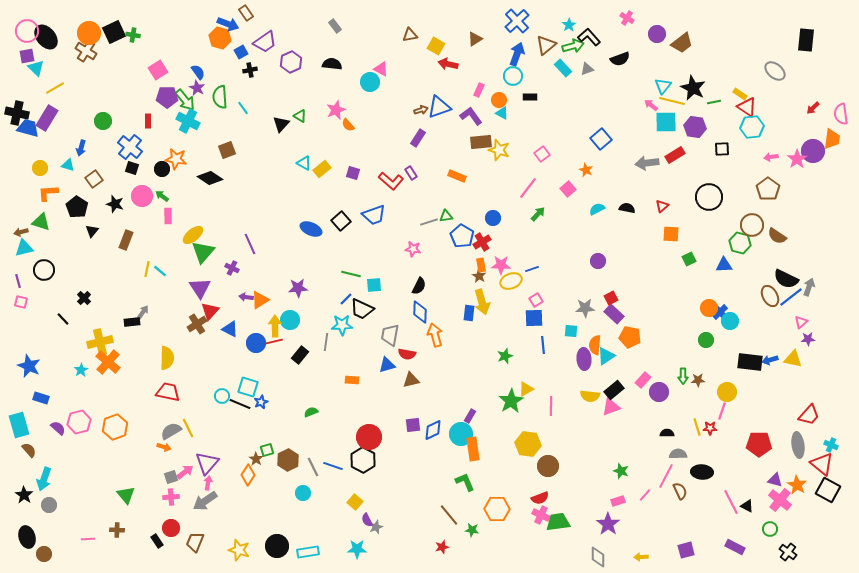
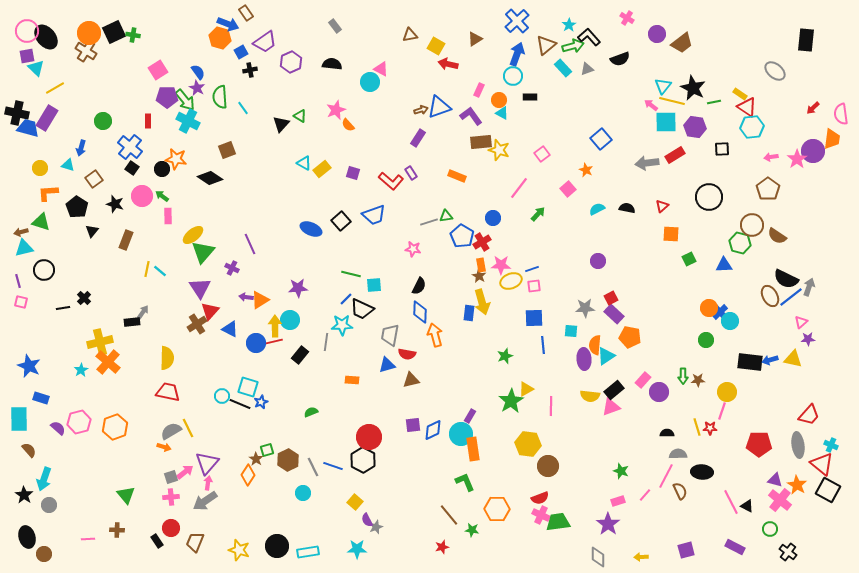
black square at (132, 168): rotated 16 degrees clockwise
pink line at (528, 188): moved 9 px left
pink square at (536, 300): moved 2 px left, 14 px up; rotated 24 degrees clockwise
black line at (63, 319): moved 11 px up; rotated 56 degrees counterclockwise
cyan rectangle at (19, 425): moved 6 px up; rotated 15 degrees clockwise
